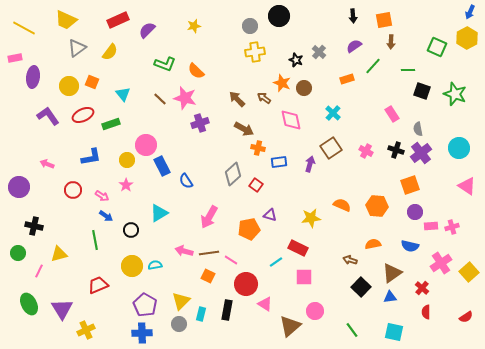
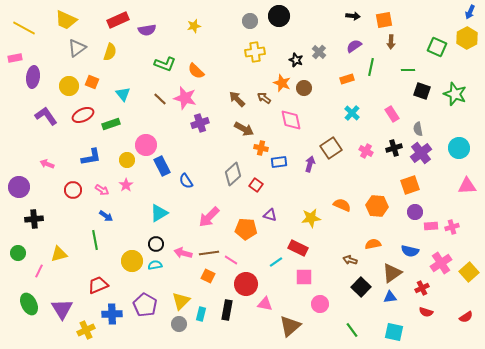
black arrow at (353, 16): rotated 80 degrees counterclockwise
gray circle at (250, 26): moved 5 px up
purple semicircle at (147, 30): rotated 144 degrees counterclockwise
yellow semicircle at (110, 52): rotated 18 degrees counterclockwise
green line at (373, 66): moved 2 px left, 1 px down; rotated 30 degrees counterclockwise
cyan cross at (333, 113): moved 19 px right
purple L-shape at (48, 116): moved 2 px left
orange cross at (258, 148): moved 3 px right
black cross at (396, 150): moved 2 px left, 2 px up; rotated 35 degrees counterclockwise
pink triangle at (467, 186): rotated 36 degrees counterclockwise
pink arrow at (102, 196): moved 6 px up
pink arrow at (209, 217): rotated 15 degrees clockwise
black cross at (34, 226): moved 7 px up; rotated 18 degrees counterclockwise
orange pentagon at (249, 229): moved 3 px left; rotated 15 degrees clockwise
black circle at (131, 230): moved 25 px right, 14 px down
blue semicircle at (410, 246): moved 5 px down
pink arrow at (184, 251): moved 1 px left, 2 px down
yellow circle at (132, 266): moved 5 px up
red cross at (422, 288): rotated 24 degrees clockwise
pink triangle at (265, 304): rotated 21 degrees counterclockwise
pink circle at (315, 311): moved 5 px right, 7 px up
red semicircle at (426, 312): rotated 72 degrees counterclockwise
blue cross at (142, 333): moved 30 px left, 19 px up
